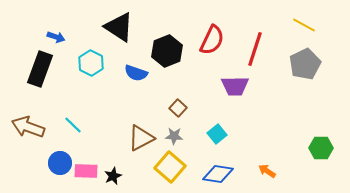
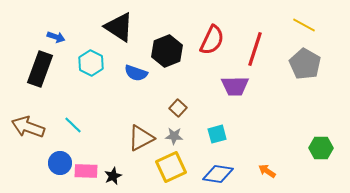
gray pentagon: rotated 16 degrees counterclockwise
cyan square: rotated 24 degrees clockwise
yellow square: moved 1 px right; rotated 24 degrees clockwise
